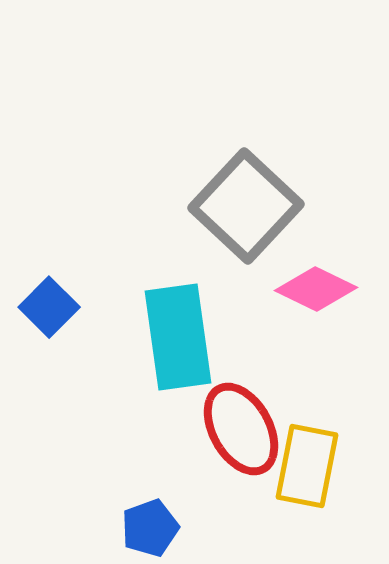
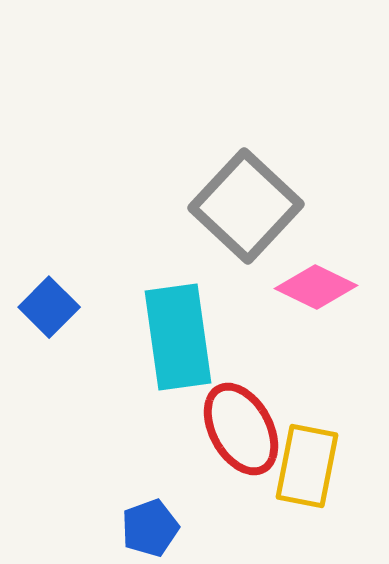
pink diamond: moved 2 px up
